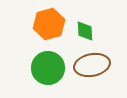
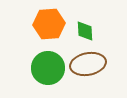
orange hexagon: rotated 12 degrees clockwise
brown ellipse: moved 4 px left, 1 px up
